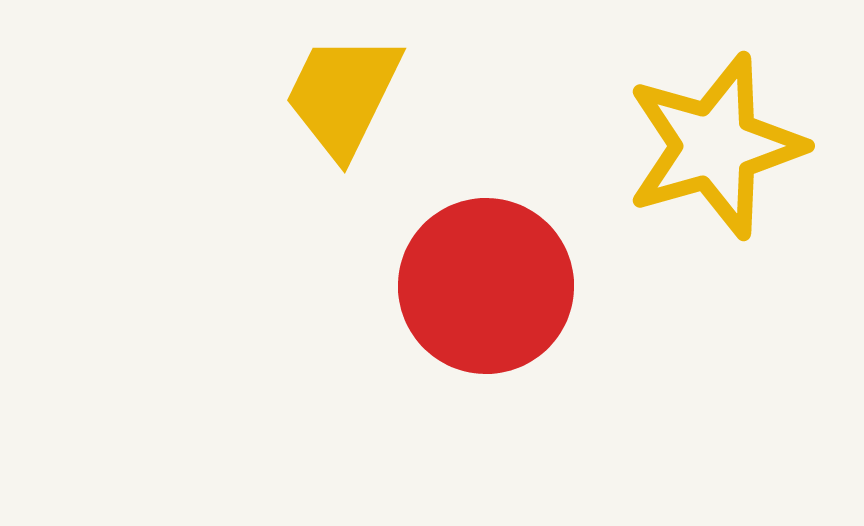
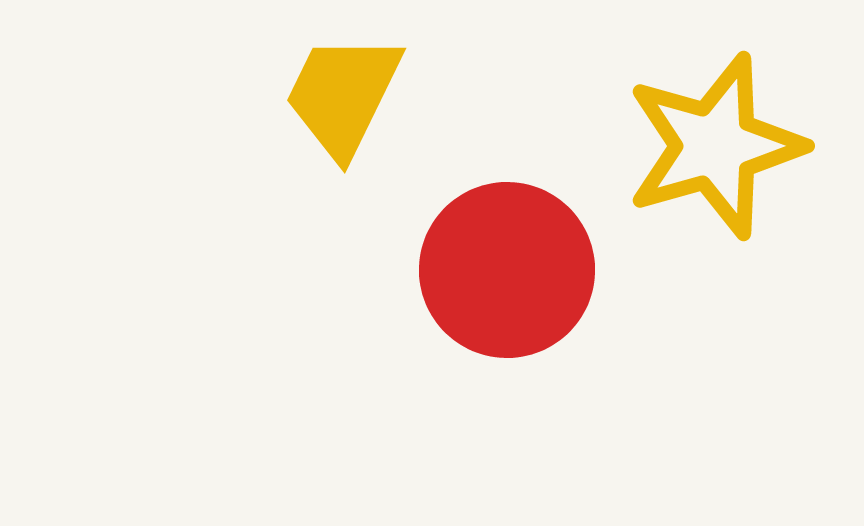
red circle: moved 21 px right, 16 px up
